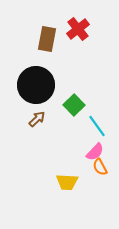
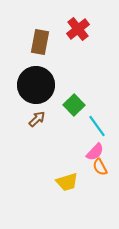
brown rectangle: moved 7 px left, 3 px down
yellow trapezoid: rotated 20 degrees counterclockwise
